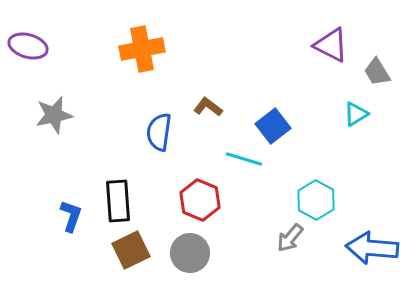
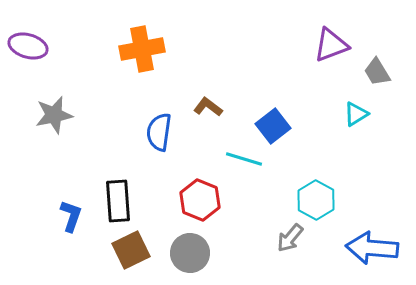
purple triangle: rotated 48 degrees counterclockwise
